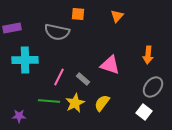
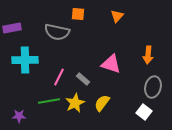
pink triangle: moved 1 px right, 1 px up
gray ellipse: rotated 25 degrees counterclockwise
green line: rotated 15 degrees counterclockwise
